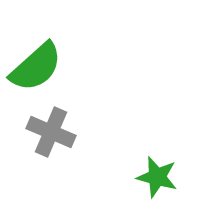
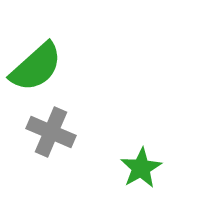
green star: moved 16 px left, 9 px up; rotated 27 degrees clockwise
